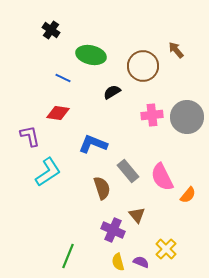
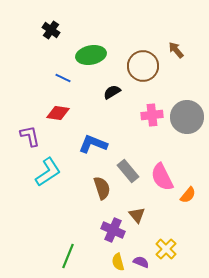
green ellipse: rotated 24 degrees counterclockwise
